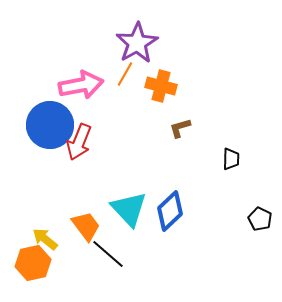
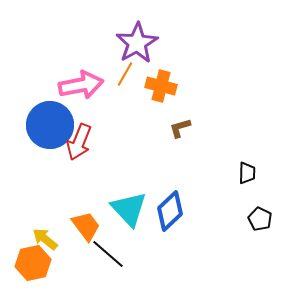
black trapezoid: moved 16 px right, 14 px down
